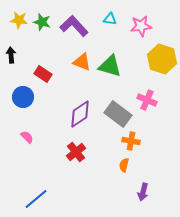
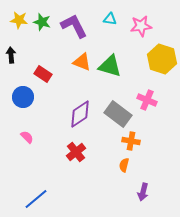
purple L-shape: rotated 16 degrees clockwise
